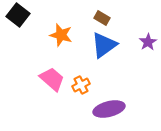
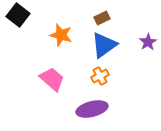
brown rectangle: rotated 56 degrees counterclockwise
orange cross: moved 19 px right, 9 px up
purple ellipse: moved 17 px left
